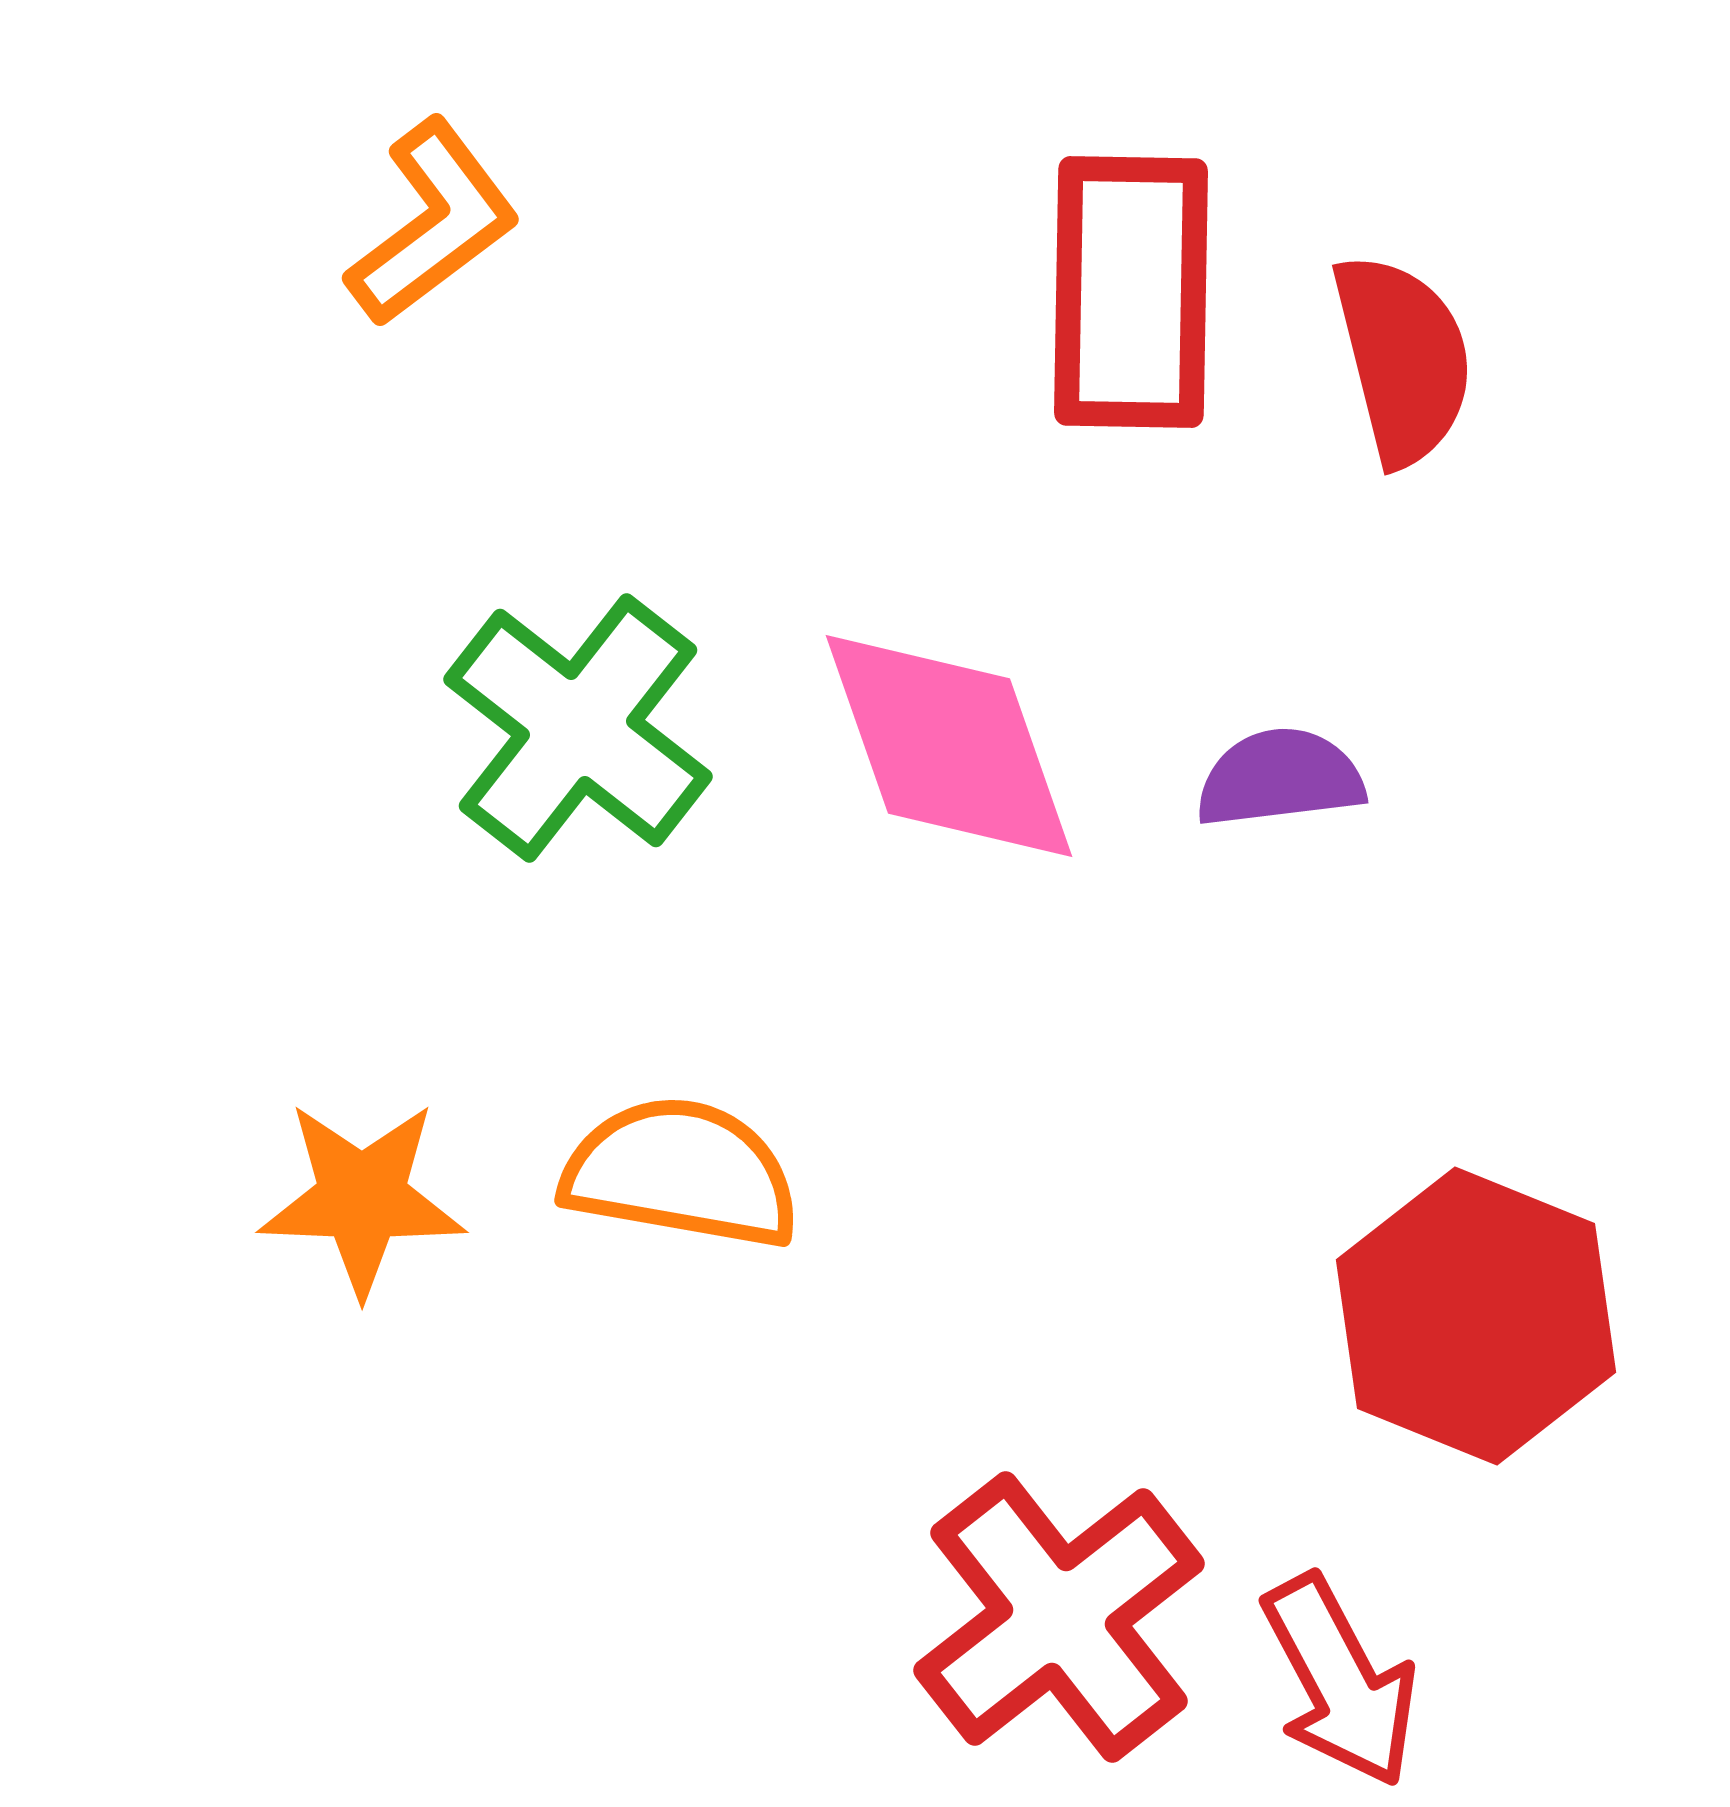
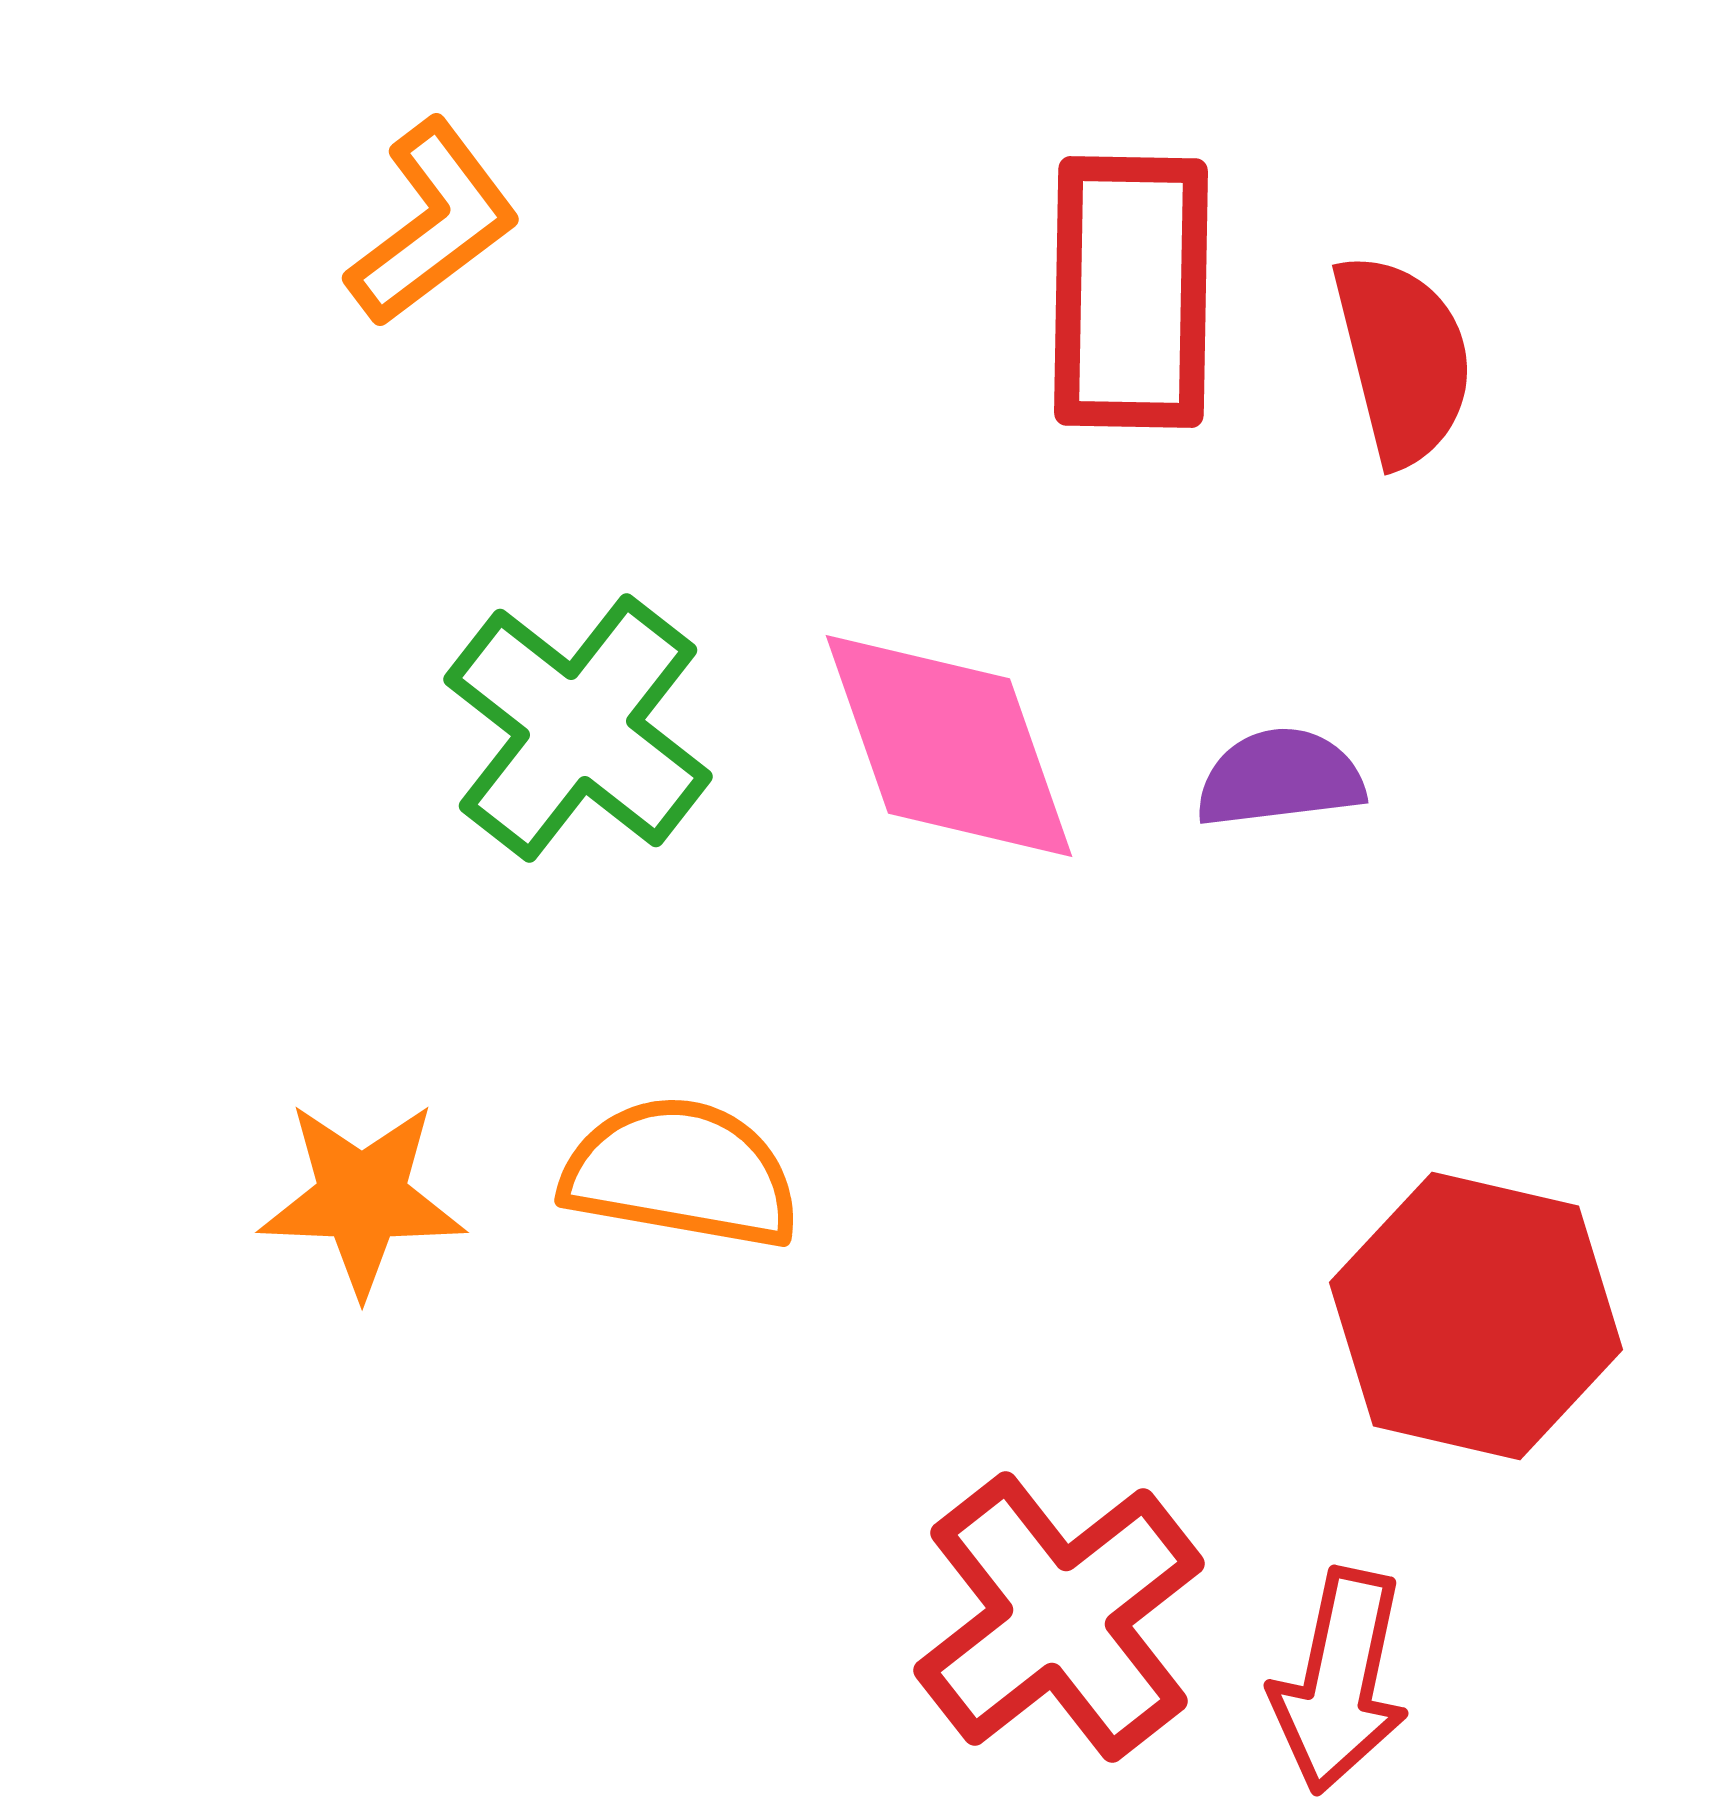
red hexagon: rotated 9 degrees counterclockwise
red arrow: rotated 40 degrees clockwise
